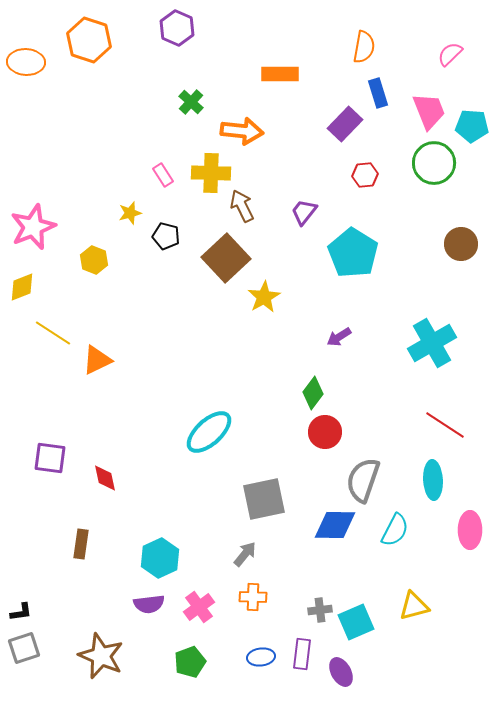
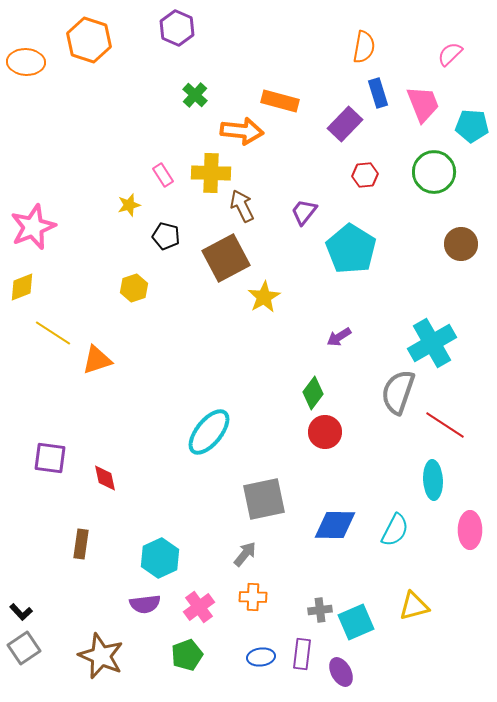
orange rectangle at (280, 74): moved 27 px down; rotated 15 degrees clockwise
green cross at (191, 102): moved 4 px right, 7 px up
pink trapezoid at (429, 111): moved 6 px left, 7 px up
green circle at (434, 163): moved 9 px down
yellow star at (130, 213): moved 1 px left, 8 px up
cyan pentagon at (353, 253): moved 2 px left, 4 px up
brown square at (226, 258): rotated 15 degrees clockwise
yellow hexagon at (94, 260): moved 40 px right, 28 px down; rotated 20 degrees clockwise
orange triangle at (97, 360): rotated 8 degrees clockwise
cyan ellipse at (209, 432): rotated 9 degrees counterclockwise
gray semicircle at (363, 480): moved 35 px right, 88 px up
purple semicircle at (149, 604): moved 4 px left
black L-shape at (21, 612): rotated 55 degrees clockwise
gray square at (24, 648): rotated 16 degrees counterclockwise
green pentagon at (190, 662): moved 3 px left, 7 px up
